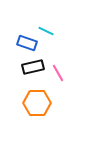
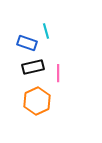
cyan line: rotated 49 degrees clockwise
pink line: rotated 30 degrees clockwise
orange hexagon: moved 2 px up; rotated 24 degrees counterclockwise
